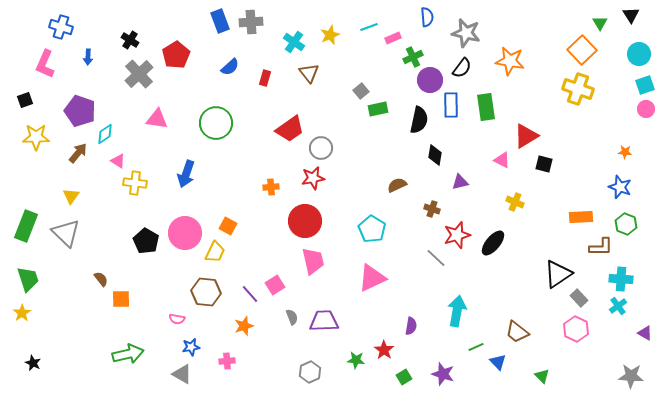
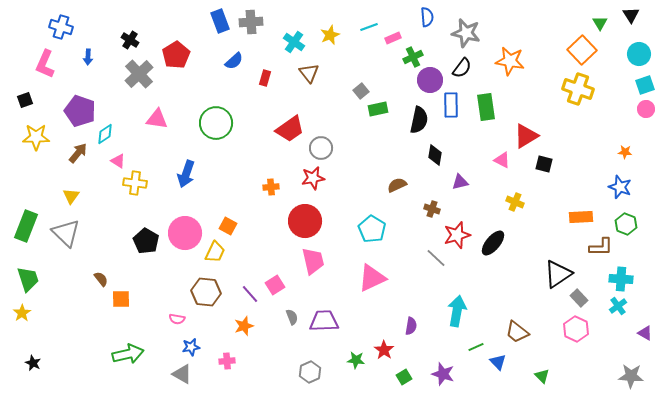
blue semicircle at (230, 67): moved 4 px right, 6 px up
